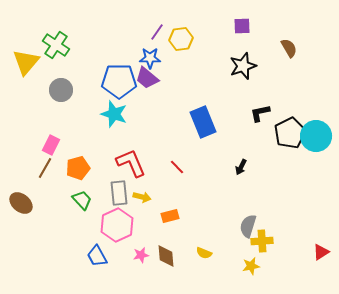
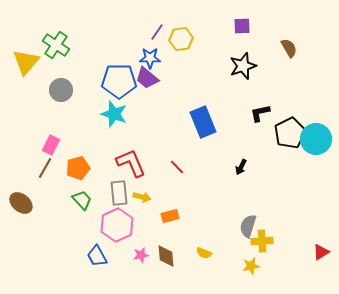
cyan circle: moved 3 px down
